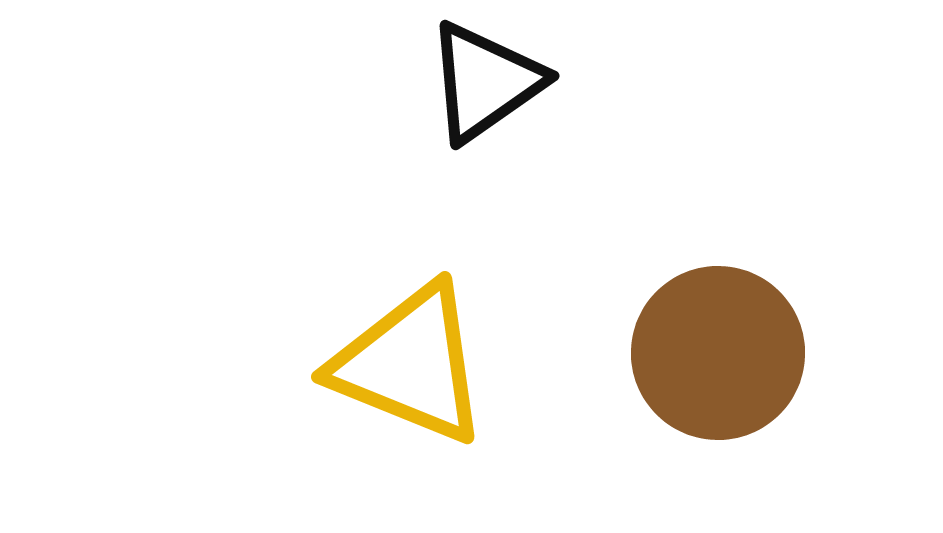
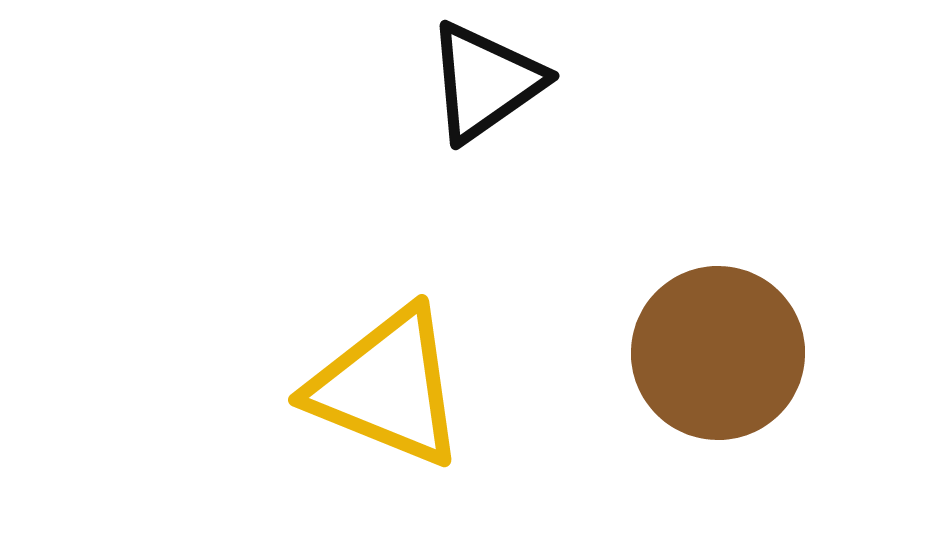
yellow triangle: moved 23 px left, 23 px down
